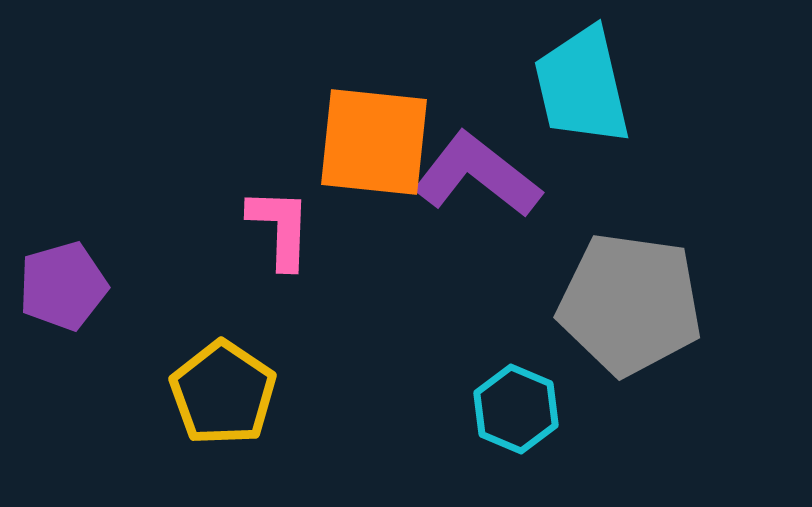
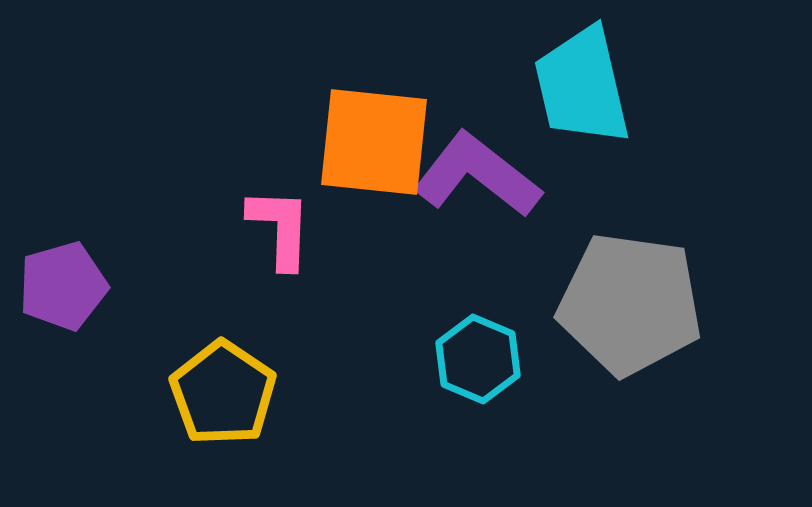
cyan hexagon: moved 38 px left, 50 px up
